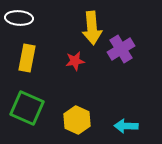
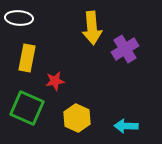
purple cross: moved 4 px right
red star: moved 20 px left, 20 px down
yellow hexagon: moved 2 px up
